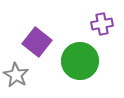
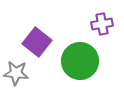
gray star: moved 2 px up; rotated 25 degrees counterclockwise
